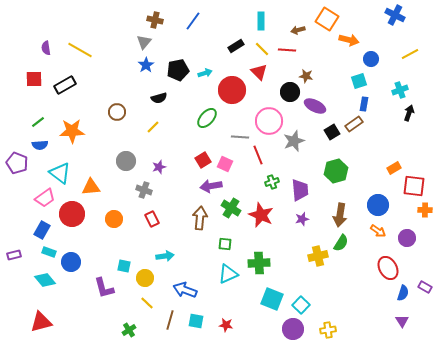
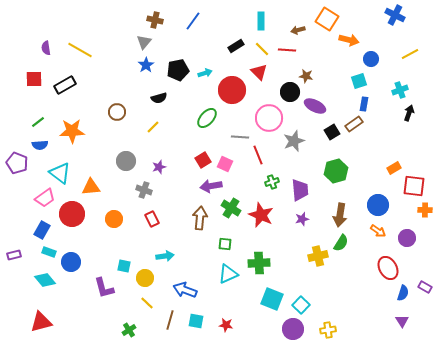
pink circle at (269, 121): moved 3 px up
